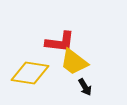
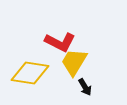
red L-shape: rotated 20 degrees clockwise
yellow trapezoid: rotated 84 degrees clockwise
